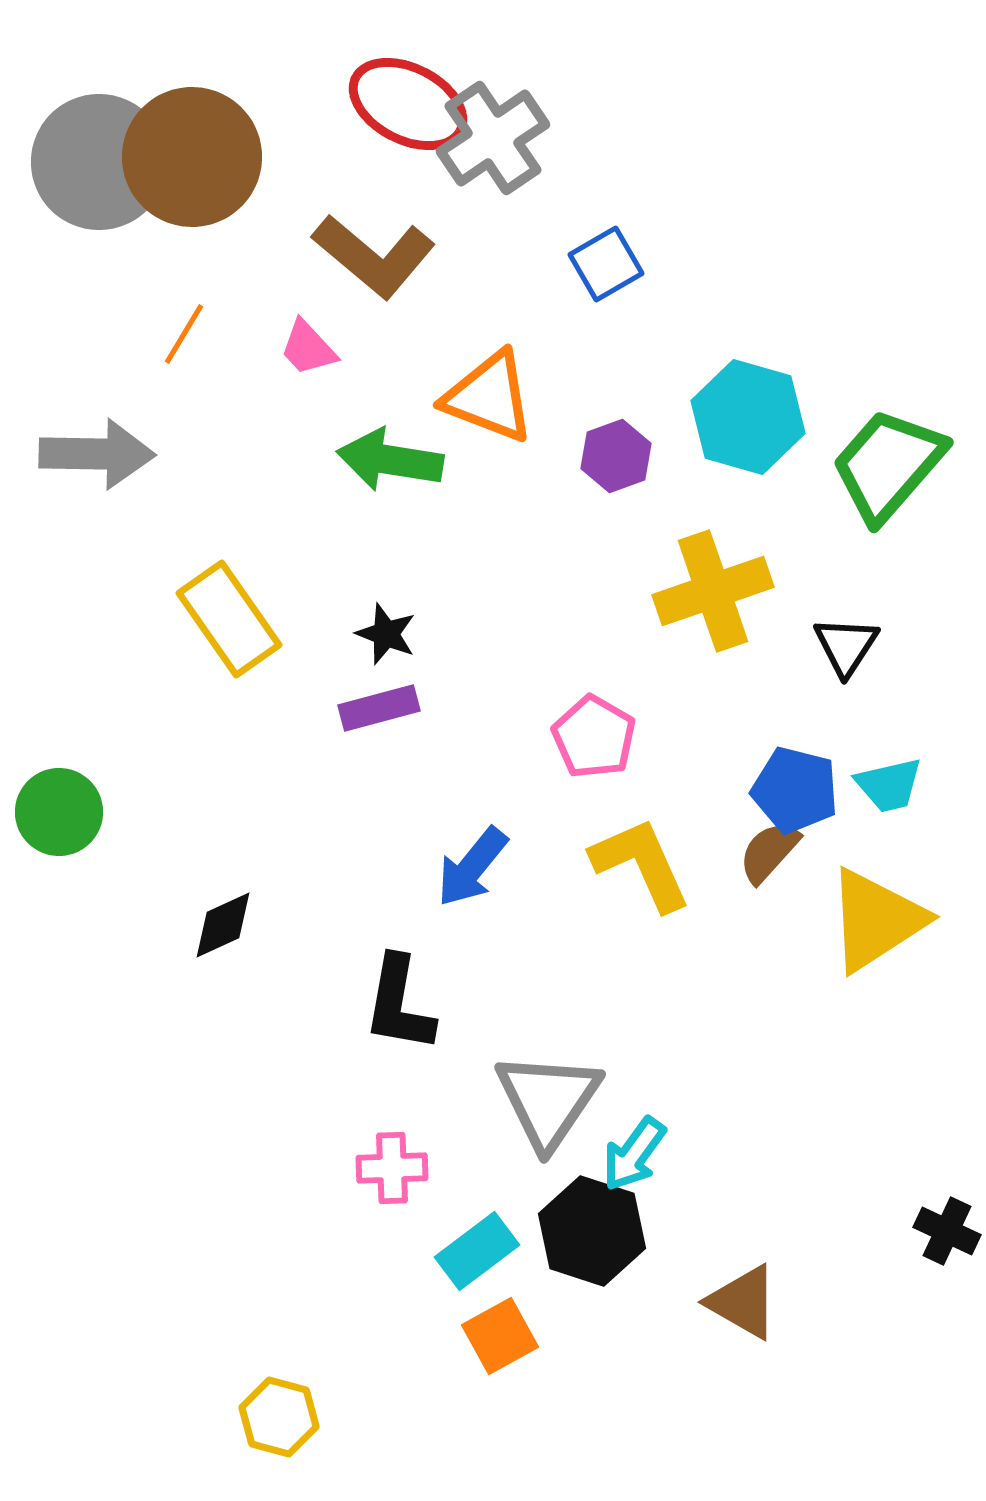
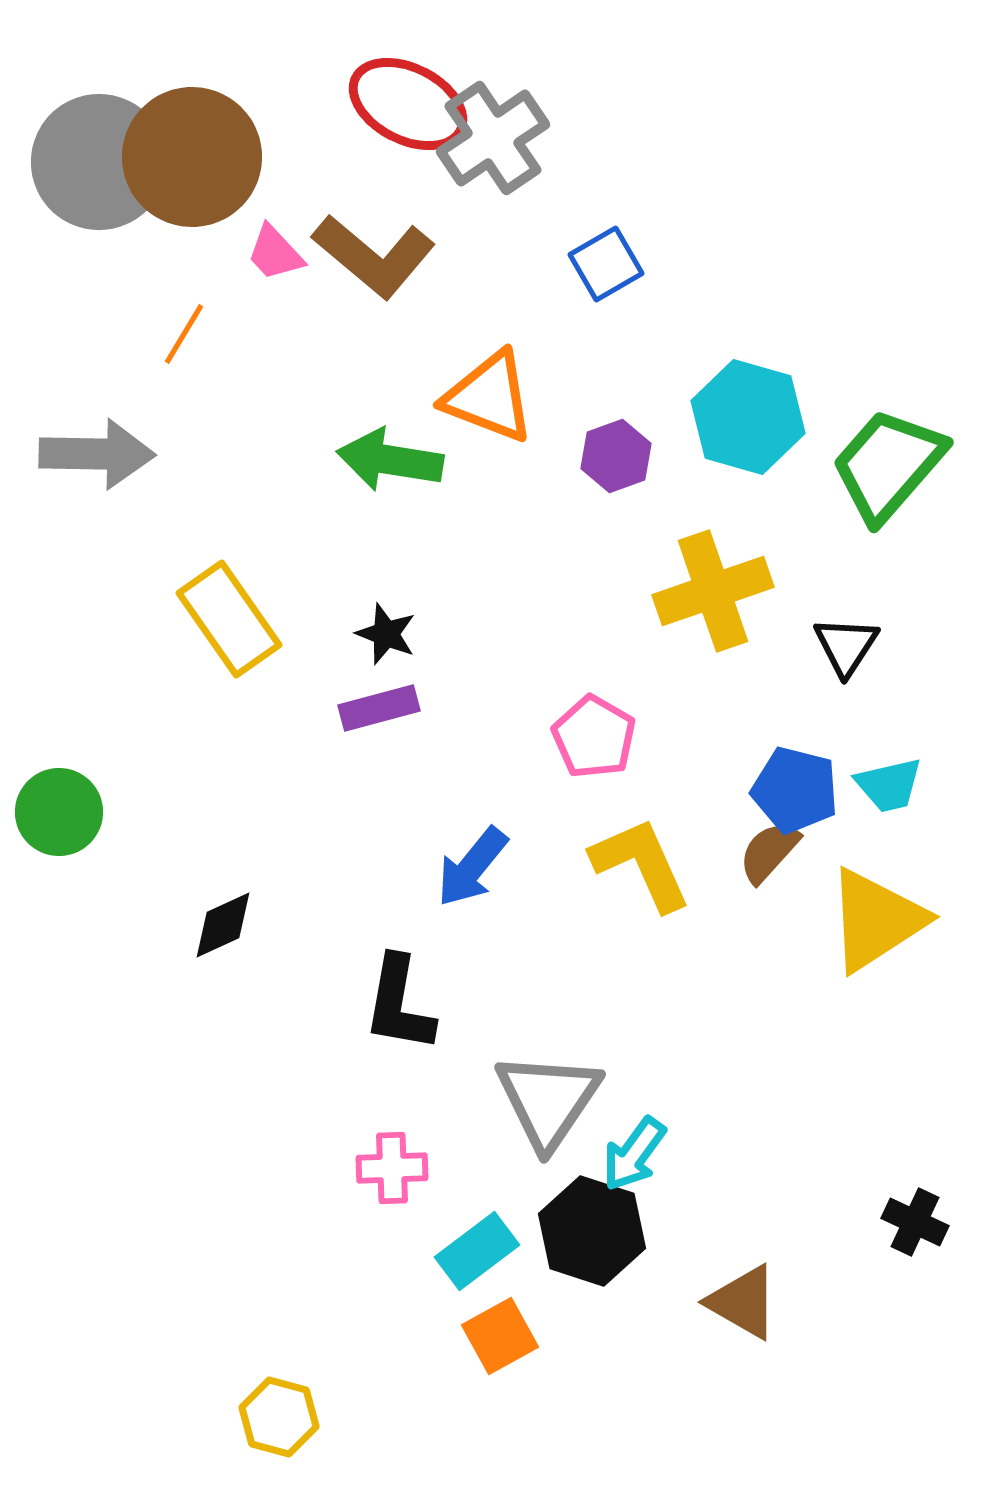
pink trapezoid: moved 33 px left, 95 px up
black cross: moved 32 px left, 9 px up
